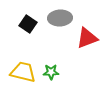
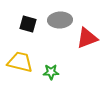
gray ellipse: moved 2 px down
black square: rotated 18 degrees counterclockwise
yellow trapezoid: moved 3 px left, 10 px up
